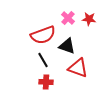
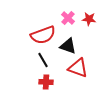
black triangle: moved 1 px right
